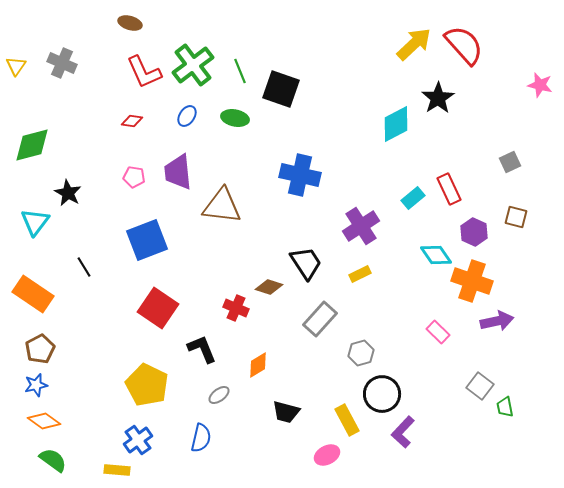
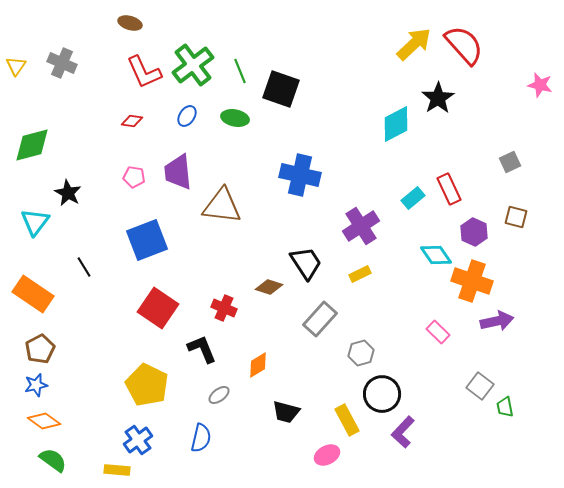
red cross at (236, 308): moved 12 px left
